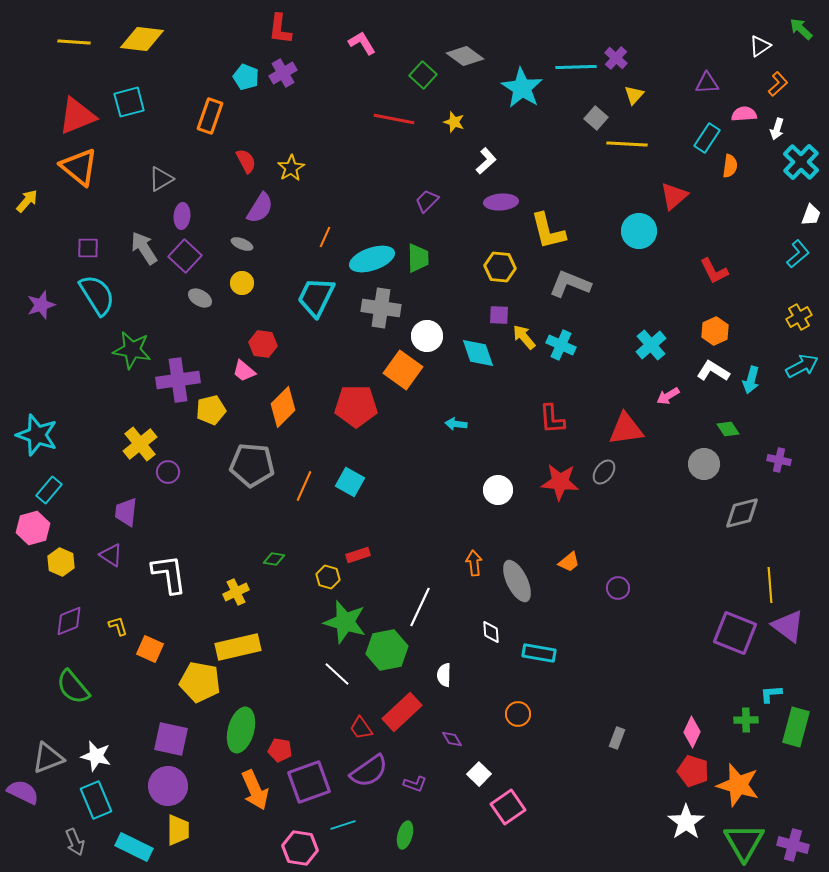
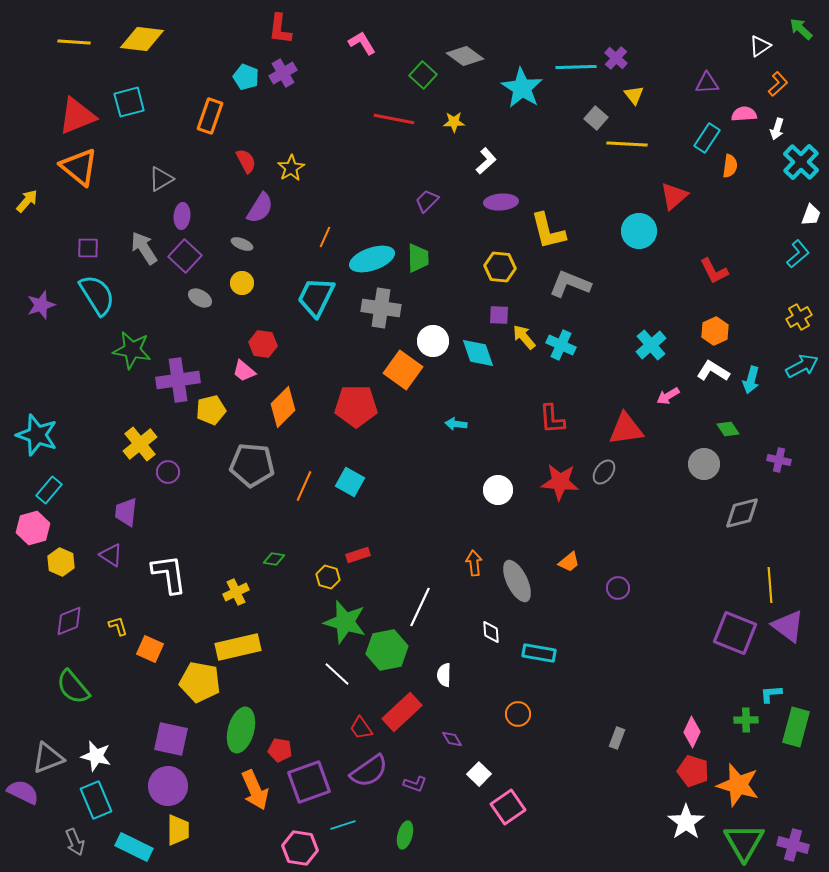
yellow triangle at (634, 95): rotated 20 degrees counterclockwise
yellow star at (454, 122): rotated 20 degrees counterclockwise
white circle at (427, 336): moved 6 px right, 5 px down
